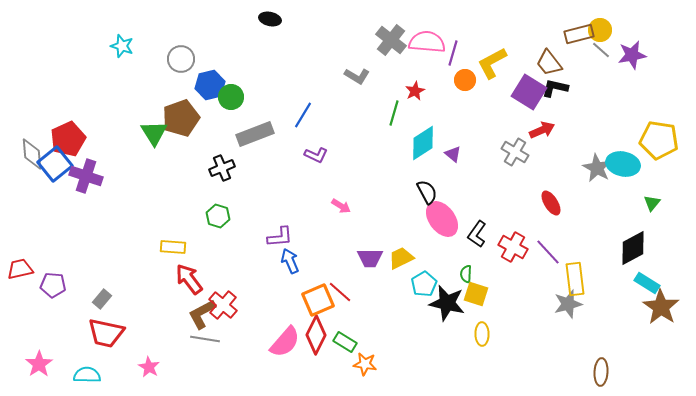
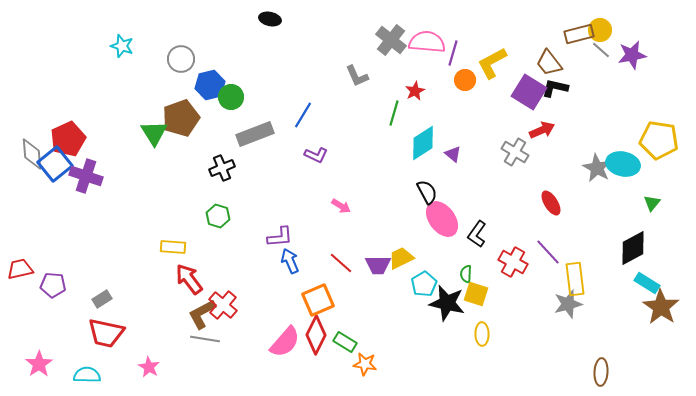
gray L-shape at (357, 76): rotated 35 degrees clockwise
red cross at (513, 247): moved 15 px down
purple trapezoid at (370, 258): moved 8 px right, 7 px down
red line at (340, 292): moved 1 px right, 29 px up
gray rectangle at (102, 299): rotated 18 degrees clockwise
